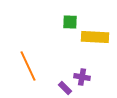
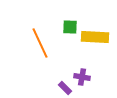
green square: moved 5 px down
orange line: moved 12 px right, 23 px up
